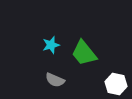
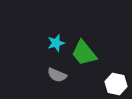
cyan star: moved 5 px right, 2 px up
gray semicircle: moved 2 px right, 5 px up
